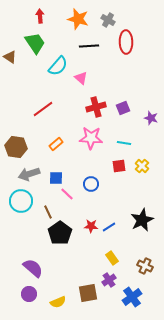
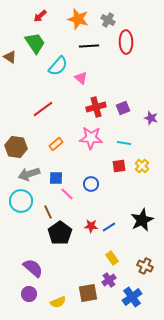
red arrow: rotated 128 degrees counterclockwise
